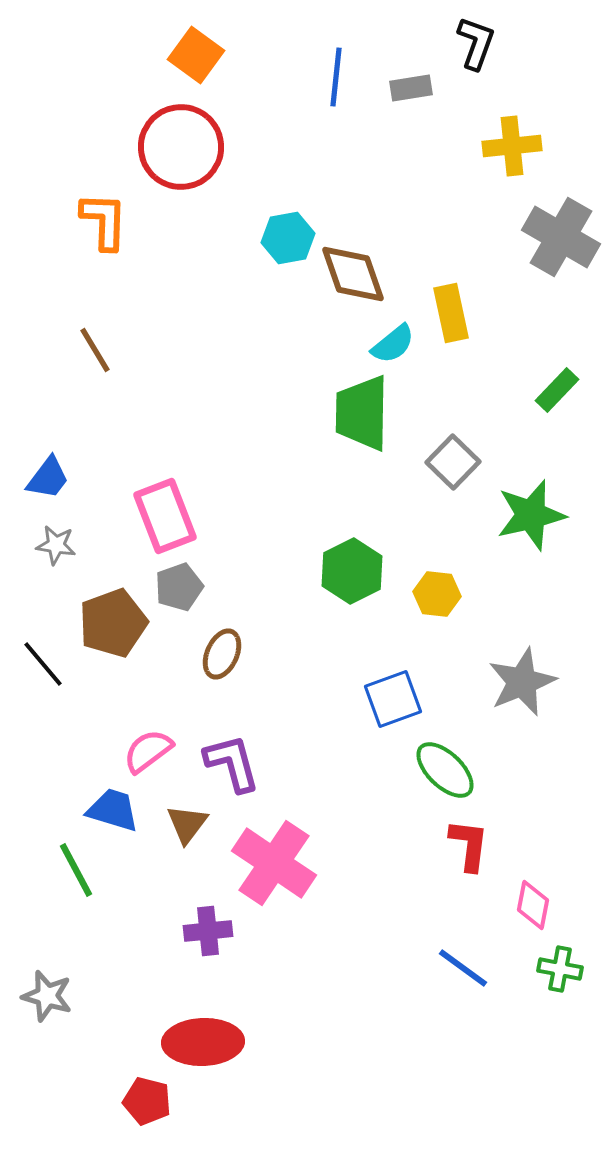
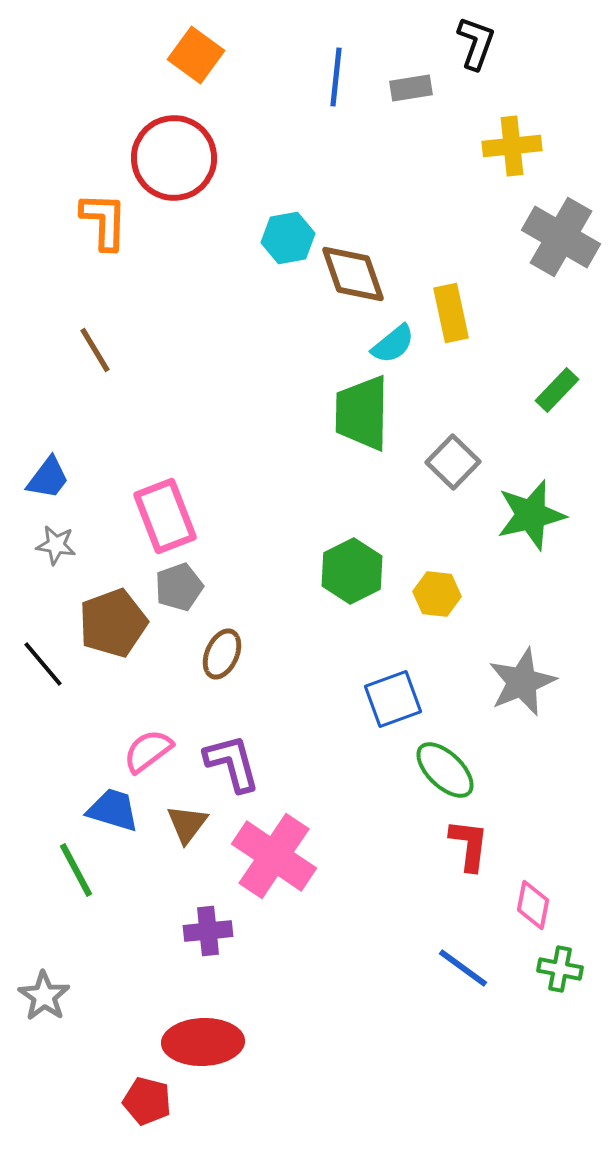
red circle at (181, 147): moved 7 px left, 11 px down
pink cross at (274, 863): moved 7 px up
gray star at (47, 996): moved 3 px left; rotated 18 degrees clockwise
